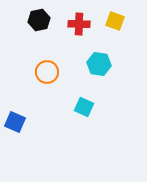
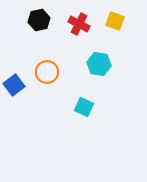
red cross: rotated 25 degrees clockwise
blue square: moved 1 px left, 37 px up; rotated 30 degrees clockwise
